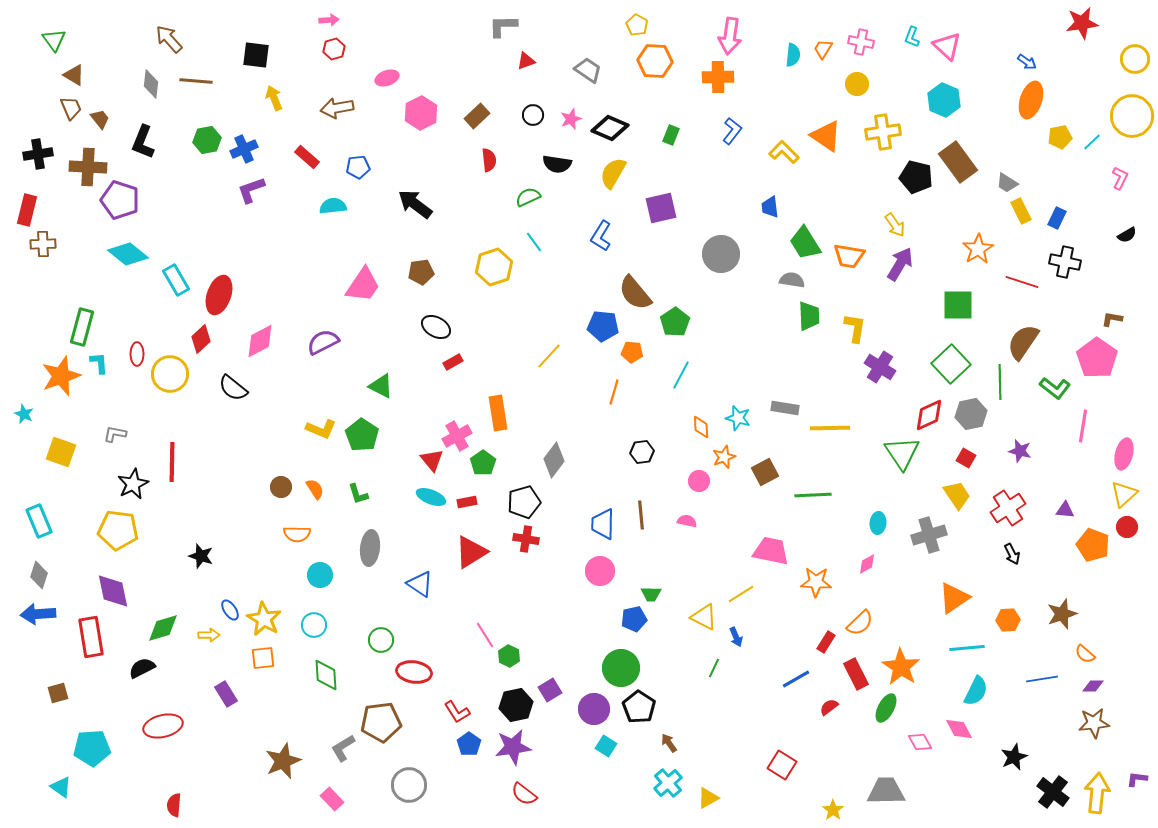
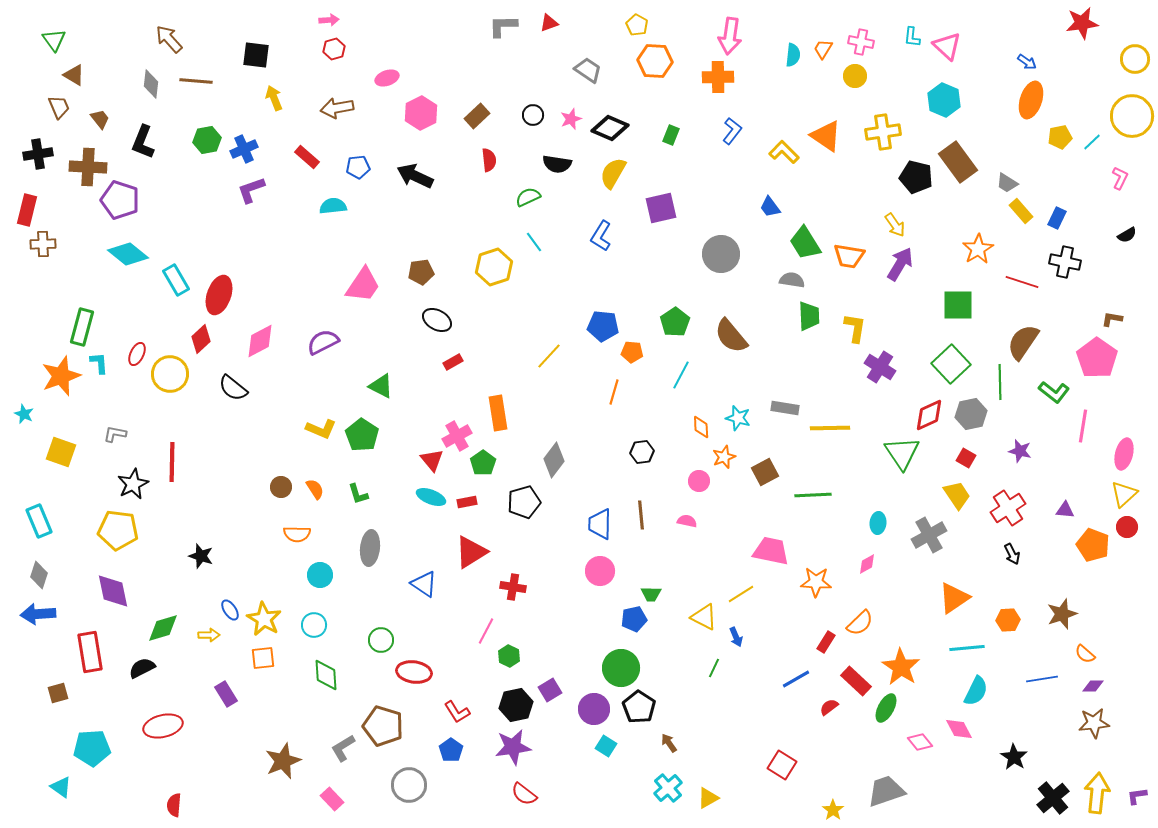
cyan L-shape at (912, 37): rotated 15 degrees counterclockwise
red triangle at (526, 61): moved 23 px right, 38 px up
yellow circle at (857, 84): moved 2 px left, 8 px up
brown trapezoid at (71, 108): moved 12 px left, 1 px up
black arrow at (415, 204): moved 28 px up; rotated 12 degrees counterclockwise
blue trapezoid at (770, 207): rotated 30 degrees counterclockwise
yellow rectangle at (1021, 211): rotated 15 degrees counterclockwise
brown semicircle at (635, 293): moved 96 px right, 43 px down
black ellipse at (436, 327): moved 1 px right, 7 px up
red ellipse at (137, 354): rotated 25 degrees clockwise
green L-shape at (1055, 388): moved 1 px left, 4 px down
blue trapezoid at (603, 524): moved 3 px left
gray cross at (929, 535): rotated 12 degrees counterclockwise
red cross at (526, 539): moved 13 px left, 48 px down
blue triangle at (420, 584): moved 4 px right
pink line at (485, 635): moved 1 px right, 4 px up; rotated 60 degrees clockwise
red rectangle at (91, 637): moved 1 px left, 15 px down
red rectangle at (856, 674): moved 7 px down; rotated 20 degrees counterclockwise
brown pentagon at (381, 722): moved 2 px right, 4 px down; rotated 24 degrees clockwise
pink diamond at (920, 742): rotated 10 degrees counterclockwise
blue pentagon at (469, 744): moved 18 px left, 6 px down
black star at (1014, 757): rotated 16 degrees counterclockwise
purple L-shape at (1137, 779): moved 17 px down; rotated 15 degrees counterclockwise
cyan cross at (668, 783): moved 5 px down
gray trapezoid at (886, 791): rotated 18 degrees counterclockwise
black cross at (1053, 792): moved 6 px down; rotated 12 degrees clockwise
